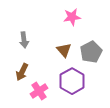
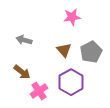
gray arrow: rotated 112 degrees clockwise
brown arrow: rotated 78 degrees counterclockwise
purple hexagon: moved 1 px left, 1 px down
